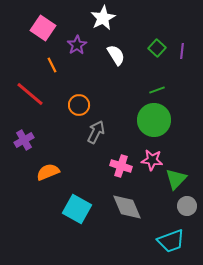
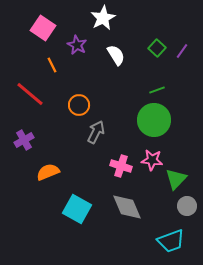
purple star: rotated 12 degrees counterclockwise
purple line: rotated 28 degrees clockwise
